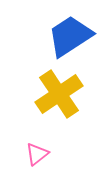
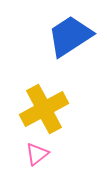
yellow cross: moved 15 px left, 15 px down; rotated 6 degrees clockwise
